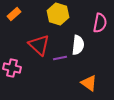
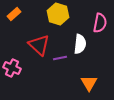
white semicircle: moved 2 px right, 1 px up
pink cross: rotated 12 degrees clockwise
orange triangle: rotated 24 degrees clockwise
